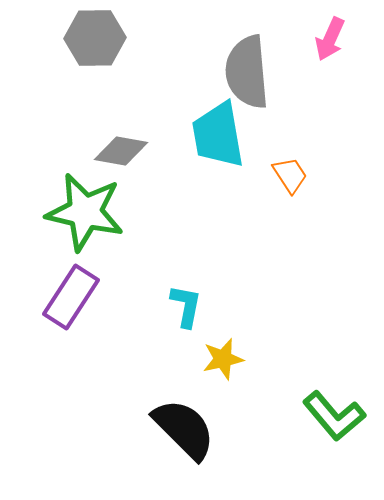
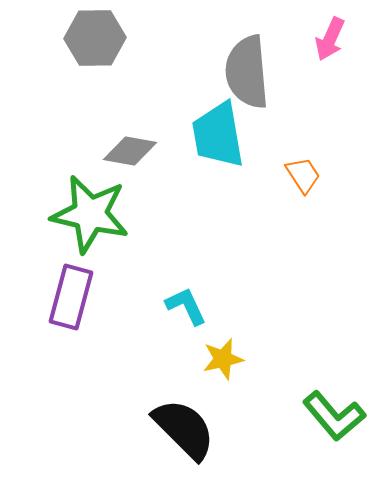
gray diamond: moved 9 px right
orange trapezoid: moved 13 px right
green star: moved 5 px right, 2 px down
purple rectangle: rotated 18 degrees counterclockwise
cyan L-shape: rotated 36 degrees counterclockwise
